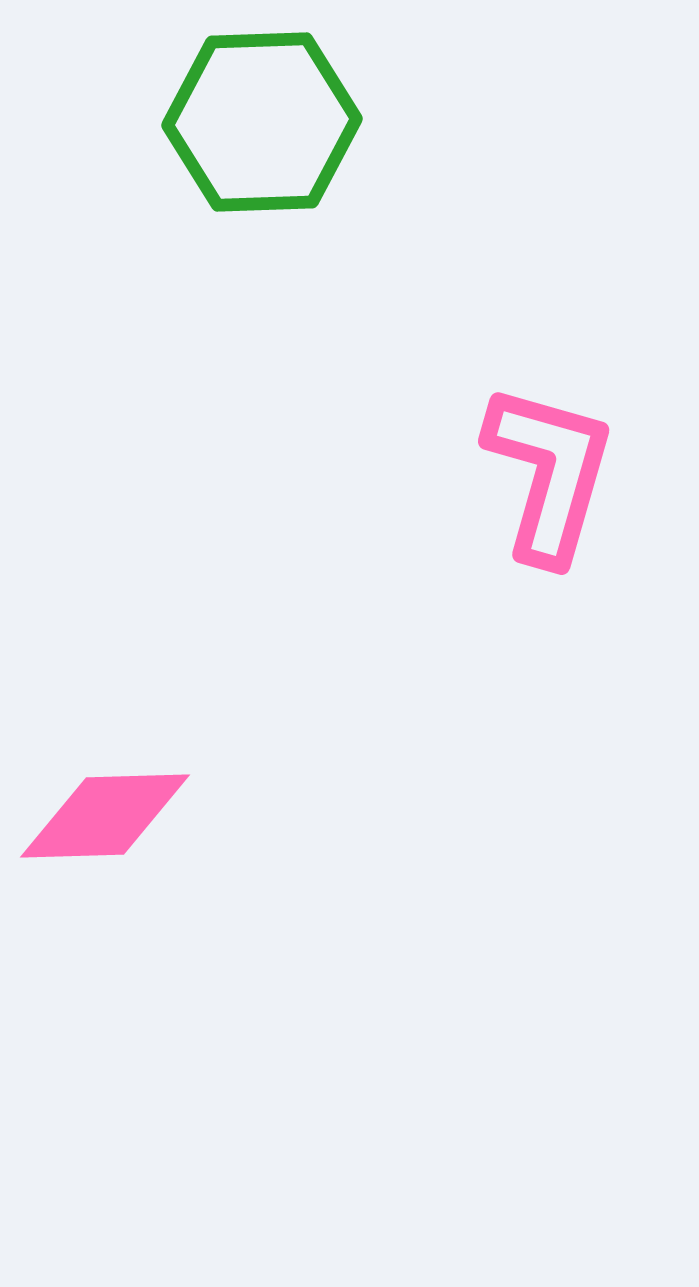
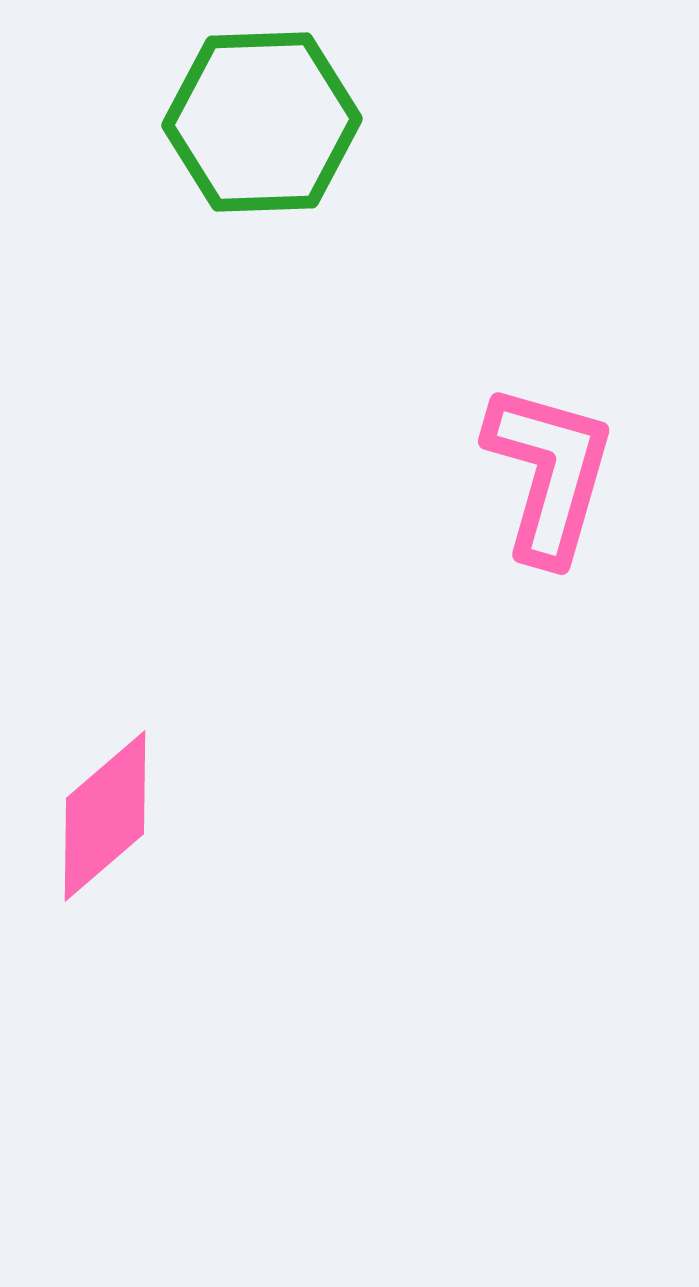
pink diamond: rotated 39 degrees counterclockwise
